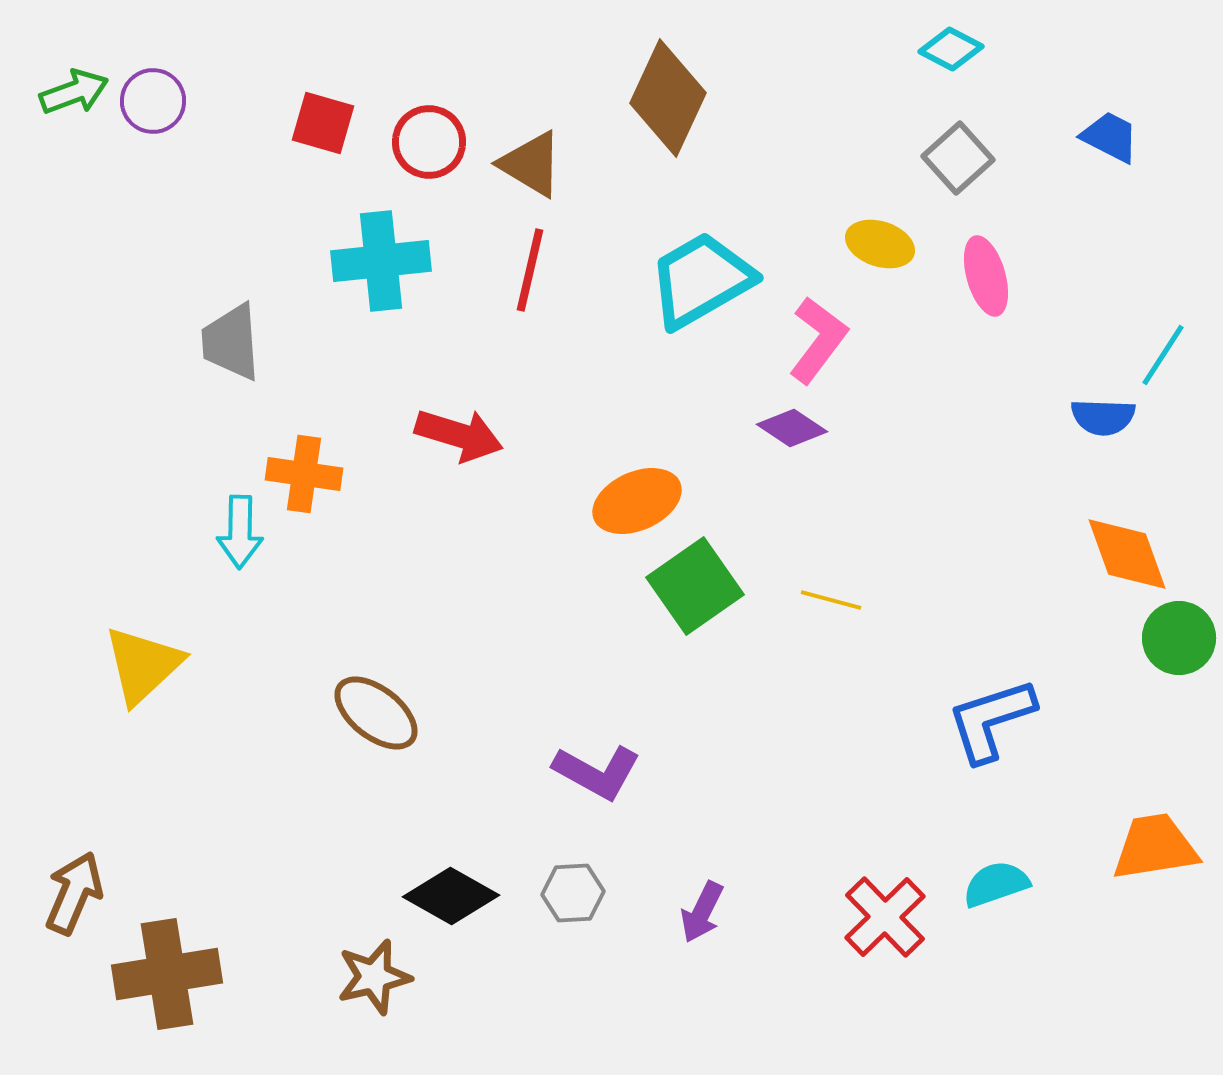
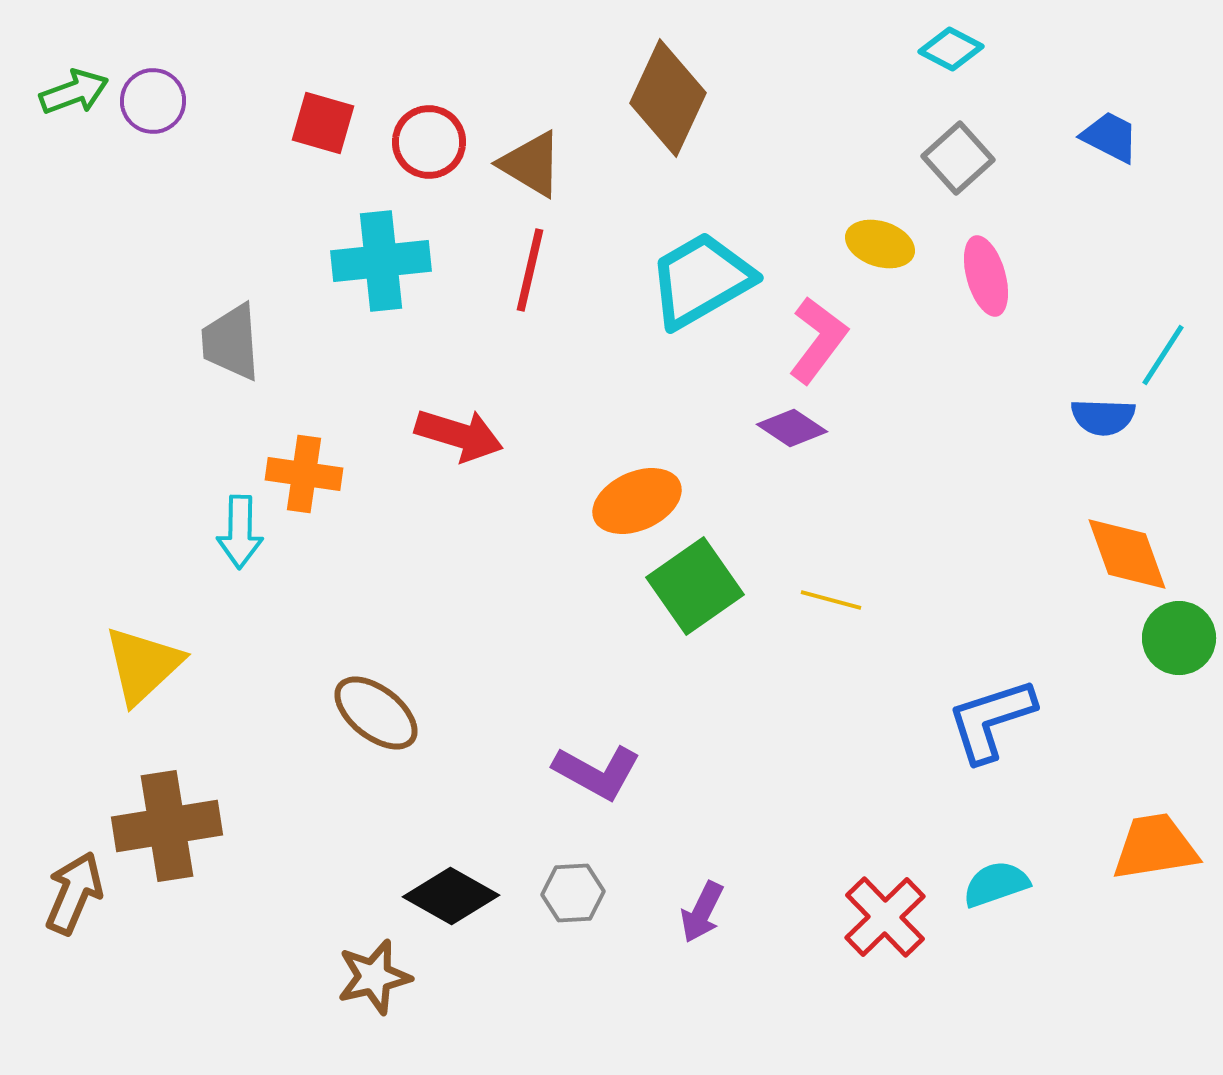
brown cross: moved 148 px up
